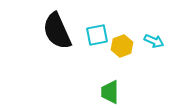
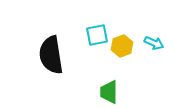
black semicircle: moved 6 px left, 24 px down; rotated 15 degrees clockwise
cyan arrow: moved 2 px down
green trapezoid: moved 1 px left
